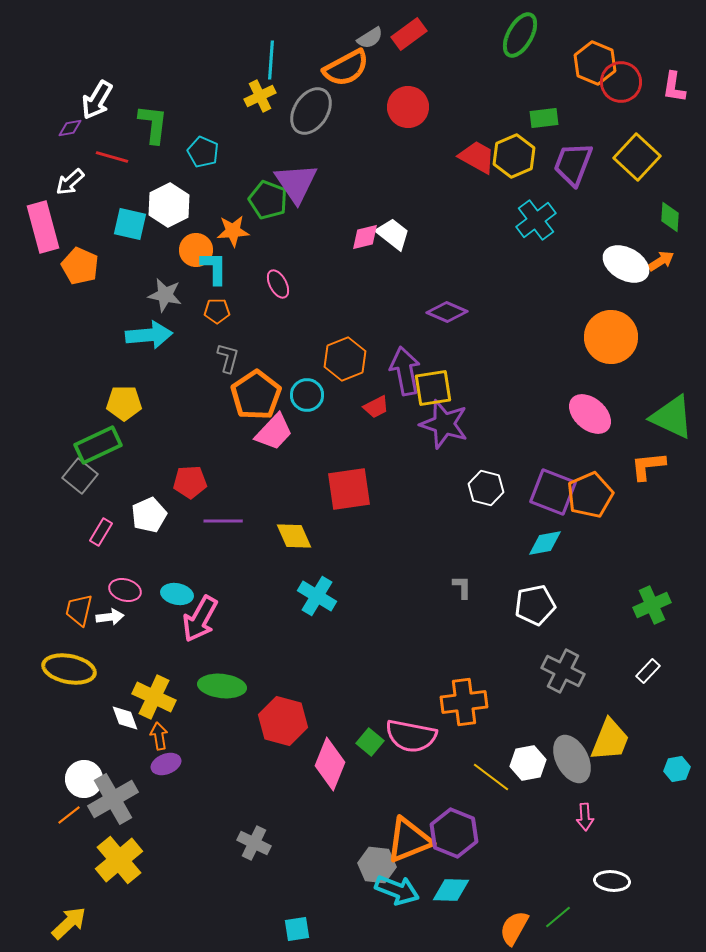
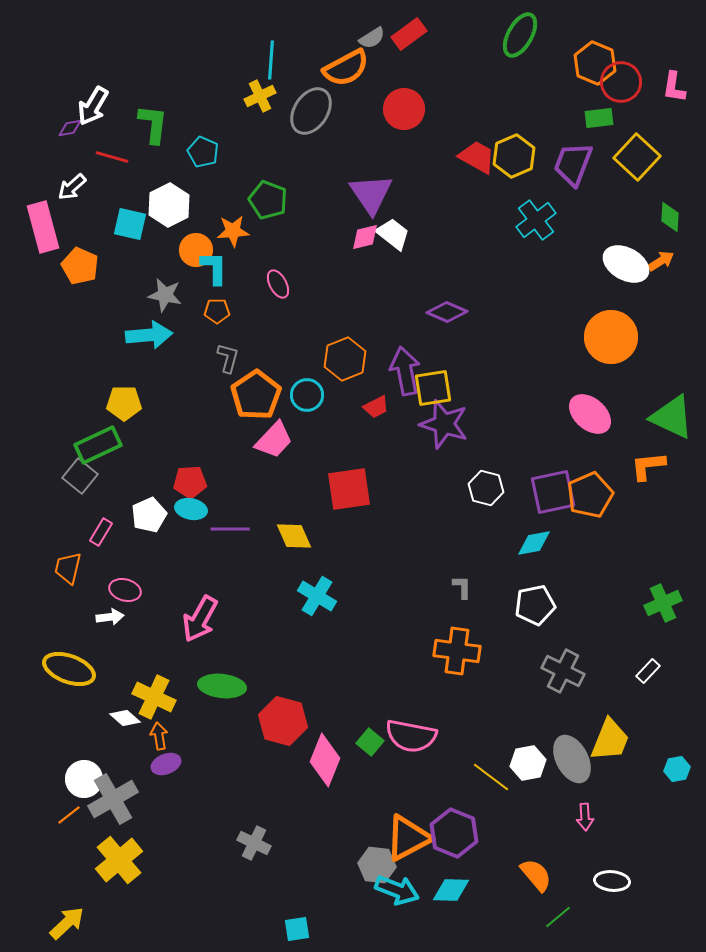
gray semicircle at (370, 38): moved 2 px right
white arrow at (97, 100): moved 4 px left, 6 px down
red circle at (408, 107): moved 4 px left, 2 px down
green rectangle at (544, 118): moved 55 px right
white arrow at (70, 182): moved 2 px right, 5 px down
purple triangle at (296, 183): moved 75 px right, 11 px down
pink trapezoid at (274, 432): moved 8 px down
purple square at (553, 492): rotated 33 degrees counterclockwise
purple line at (223, 521): moved 7 px right, 8 px down
cyan diamond at (545, 543): moved 11 px left
cyan ellipse at (177, 594): moved 14 px right, 85 px up
green cross at (652, 605): moved 11 px right, 2 px up
orange trapezoid at (79, 610): moved 11 px left, 42 px up
yellow ellipse at (69, 669): rotated 9 degrees clockwise
orange cross at (464, 702): moved 7 px left, 51 px up; rotated 15 degrees clockwise
white diamond at (125, 718): rotated 28 degrees counterclockwise
pink diamond at (330, 764): moved 5 px left, 4 px up
orange triangle at (409, 840): moved 1 px left, 2 px up; rotated 6 degrees counterclockwise
yellow arrow at (69, 923): moved 2 px left
orange semicircle at (514, 928): moved 22 px right, 53 px up; rotated 111 degrees clockwise
